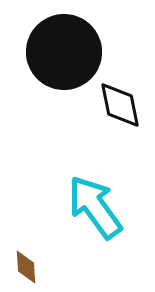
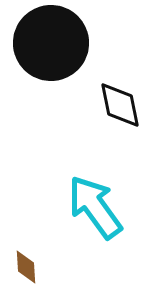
black circle: moved 13 px left, 9 px up
